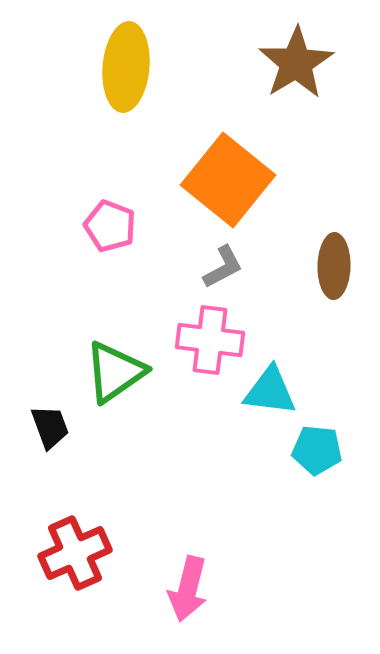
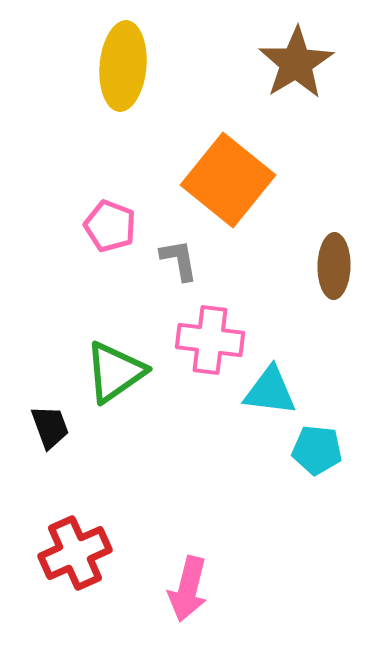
yellow ellipse: moved 3 px left, 1 px up
gray L-shape: moved 44 px left, 7 px up; rotated 72 degrees counterclockwise
